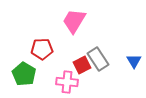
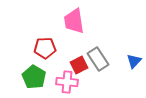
pink trapezoid: rotated 40 degrees counterclockwise
red pentagon: moved 3 px right, 1 px up
blue triangle: rotated 14 degrees clockwise
red square: moved 3 px left
green pentagon: moved 10 px right, 3 px down
